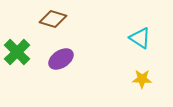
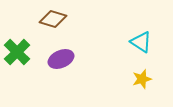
cyan triangle: moved 1 px right, 4 px down
purple ellipse: rotated 10 degrees clockwise
yellow star: rotated 18 degrees counterclockwise
